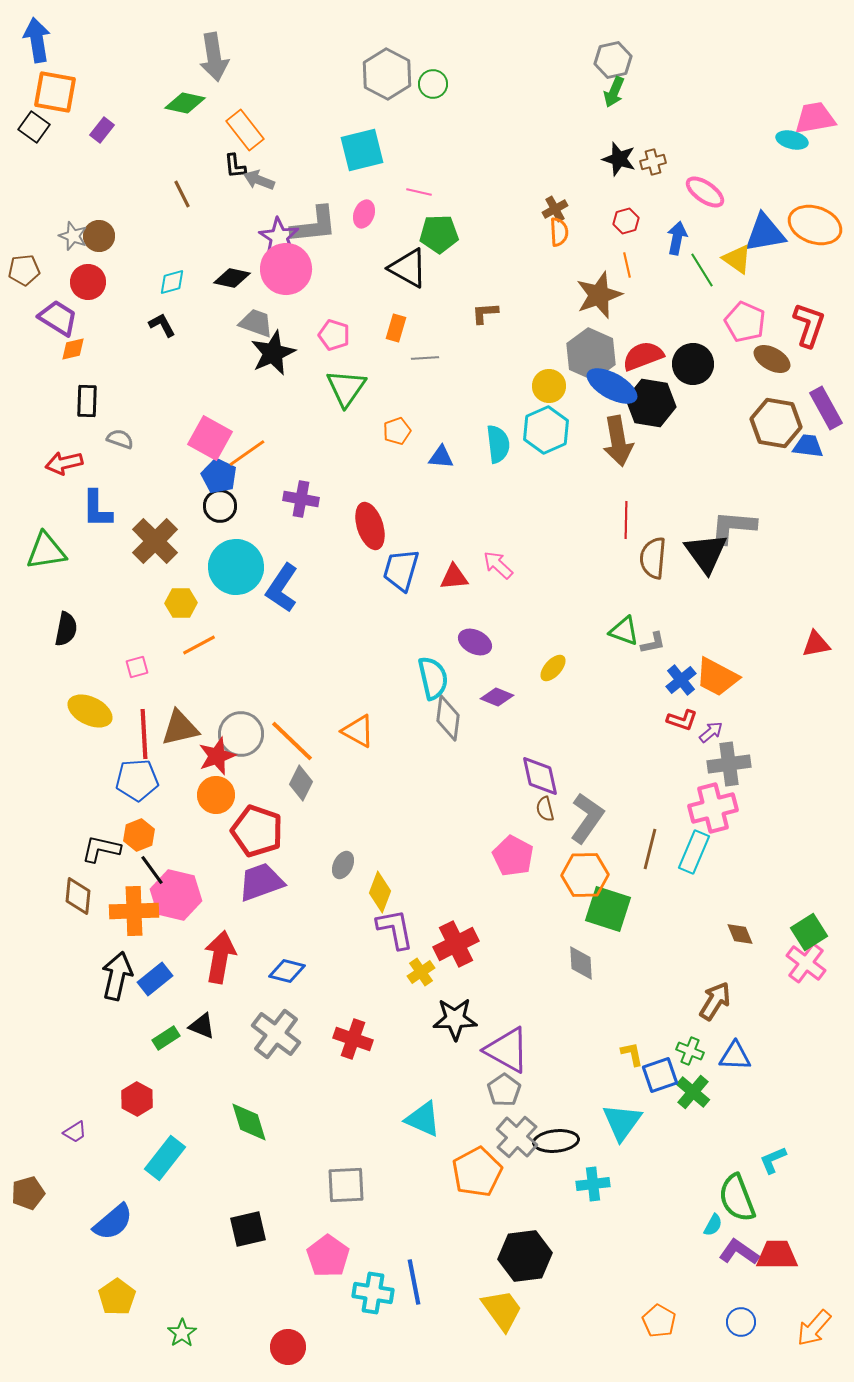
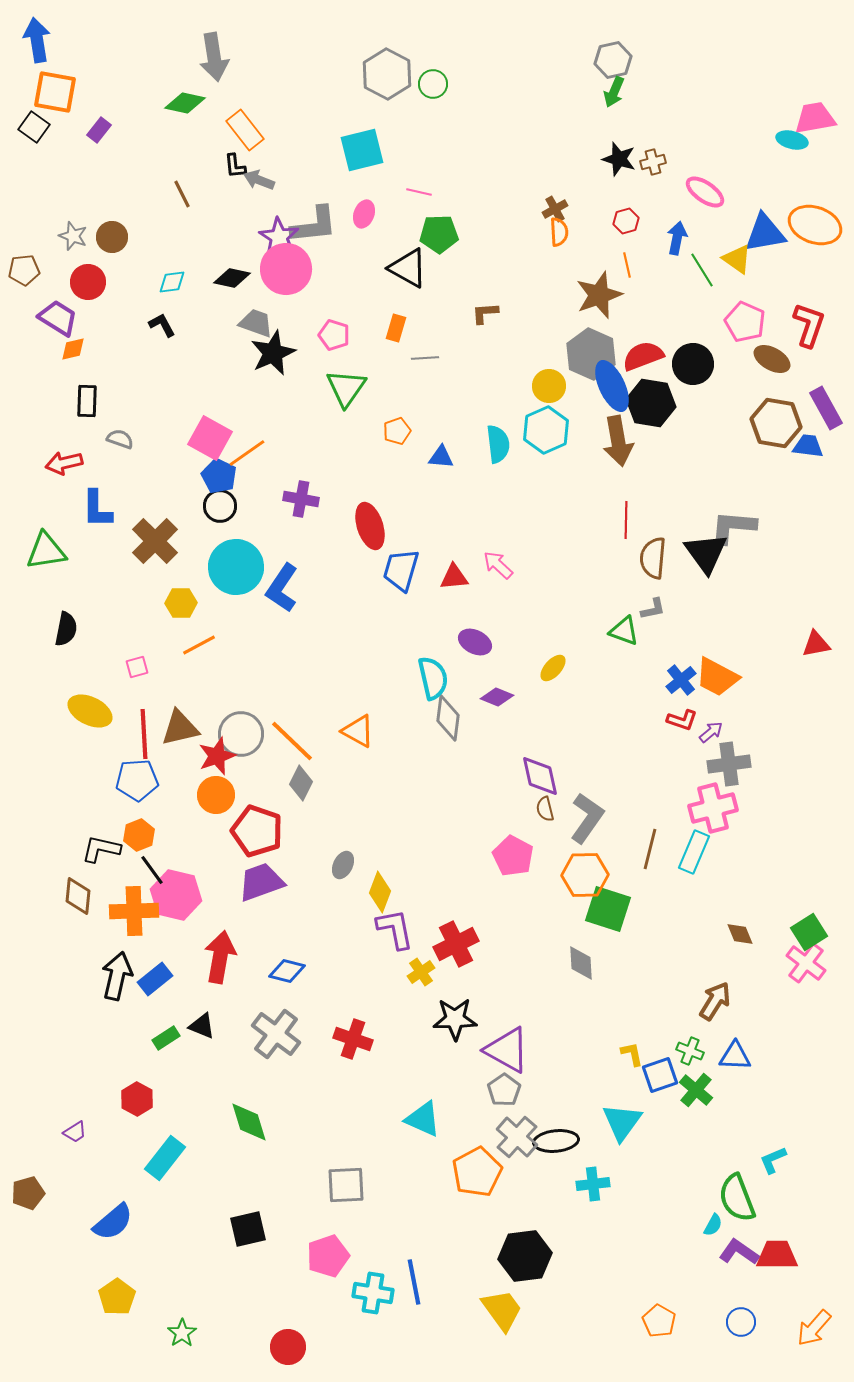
purple rectangle at (102, 130): moved 3 px left
brown circle at (99, 236): moved 13 px right, 1 px down
cyan diamond at (172, 282): rotated 8 degrees clockwise
blue ellipse at (612, 386): rotated 36 degrees clockwise
gray L-shape at (653, 643): moved 34 px up
green cross at (693, 1092): moved 3 px right, 2 px up
pink pentagon at (328, 1256): rotated 18 degrees clockwise
